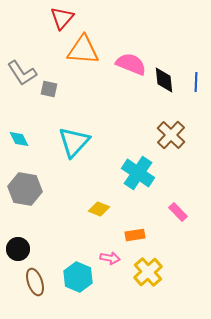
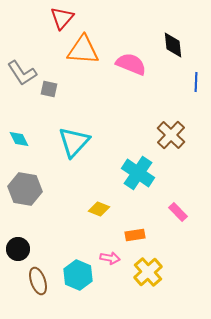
black diamond: moved 9 px right, 35 px up
cyan hexagon: moved 2 px up
brown ellipse: moved 3 px right, 1 px up
